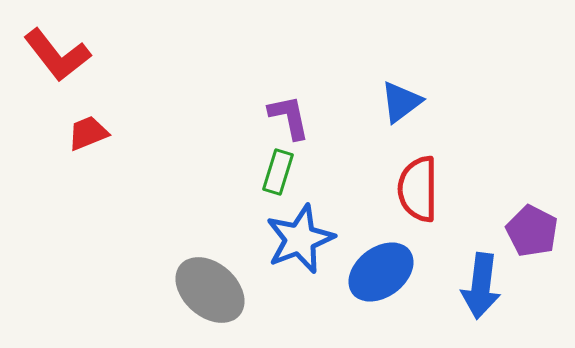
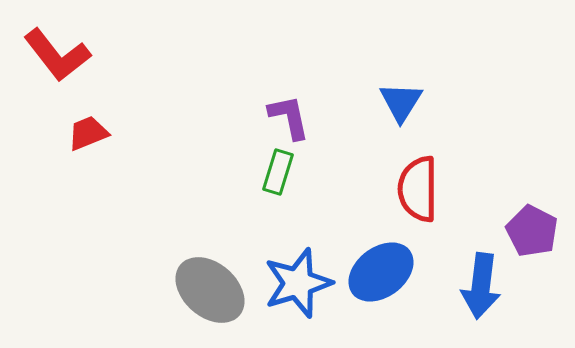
blue triangle: rotated 21 degrees counterclockwise
blue star: moved 2 px left, 44 px down; rotated 4 degrees clockwise
